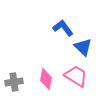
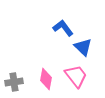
pink trapezoid: rotated 20 degrees clockwise
